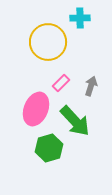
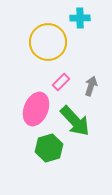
pink rectangle: moved 1 px up
